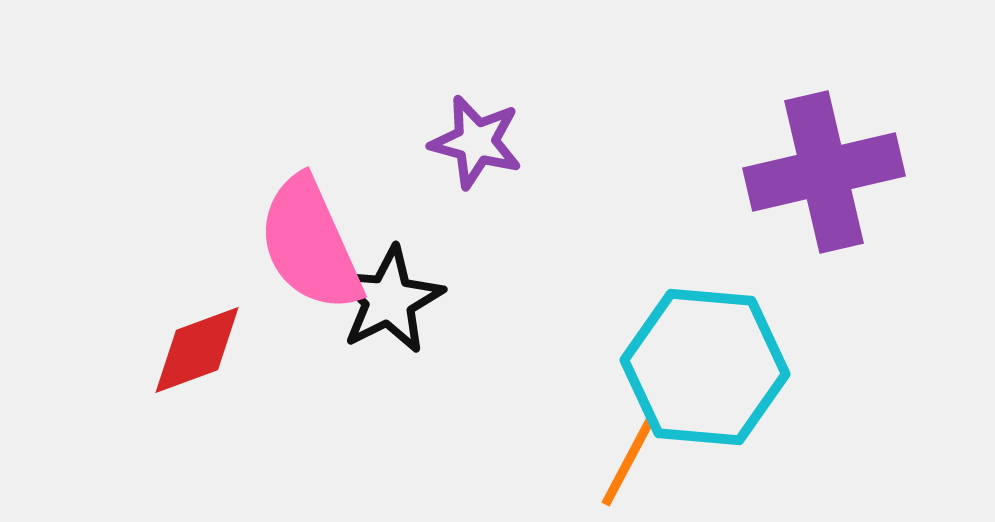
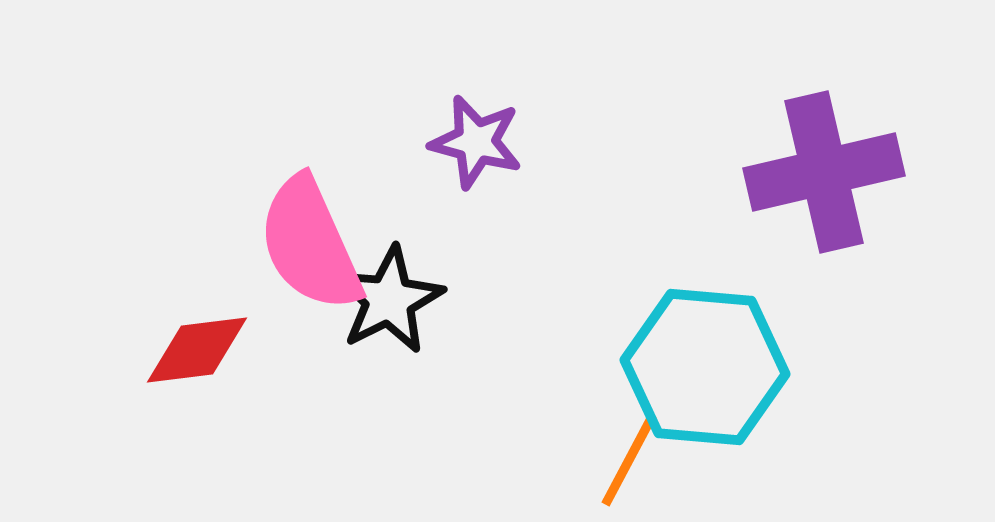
red diamond: rotated 13 degrees clockwise
